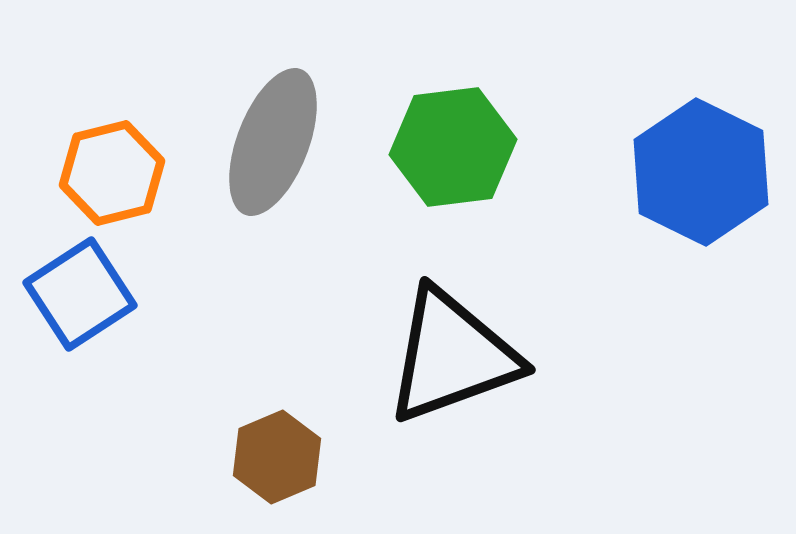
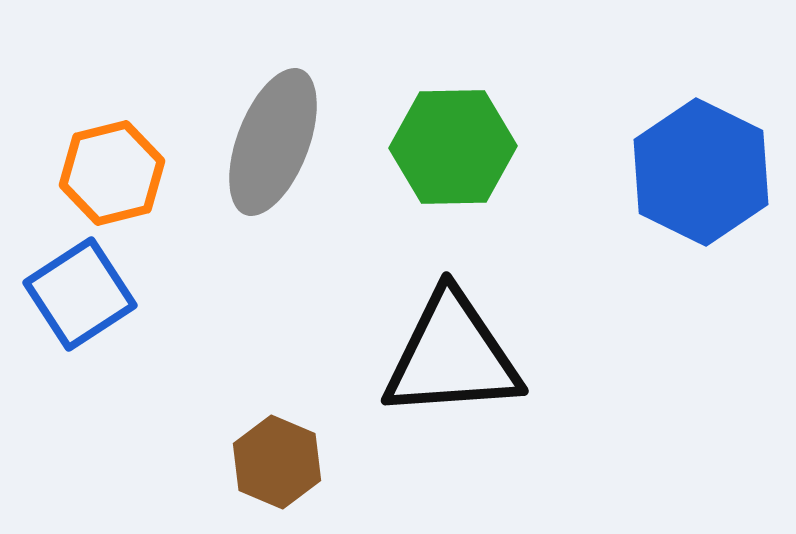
green hexagon: rotated 6 degrees clockwise
black triangle: rotated 16 degrees clockwise
brown hexagon: moved 5 px down; rotated 14 degrees counterclockwise
